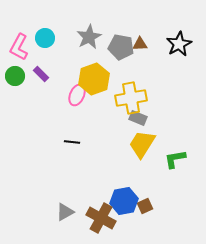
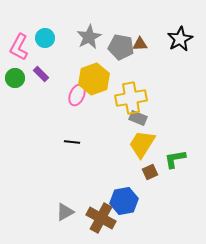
black star: moved 1 px right, 5 px up
green circle: moved 2 px down
brown square: moved 5 px right, 34 px up
